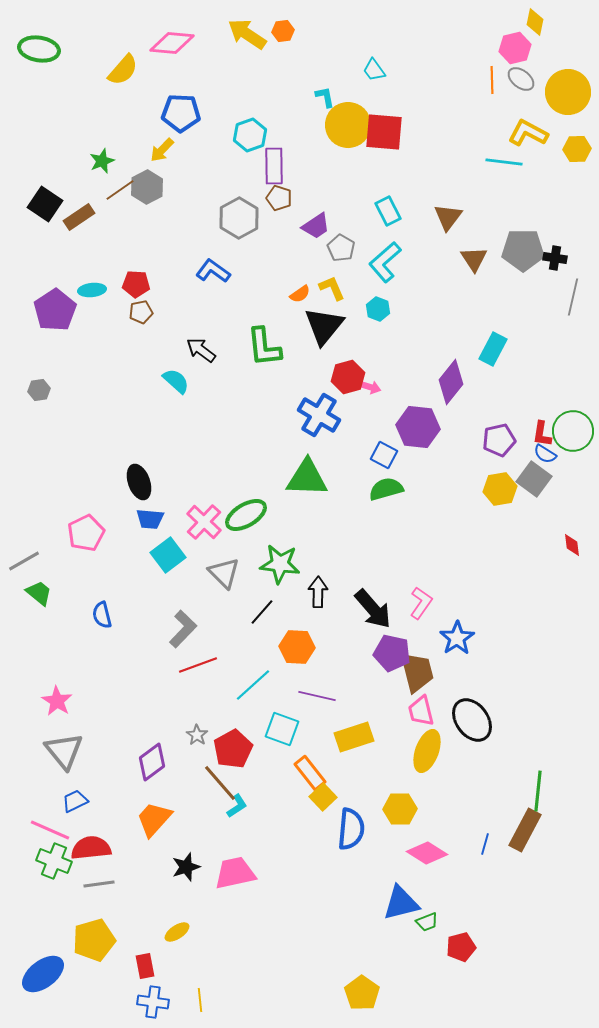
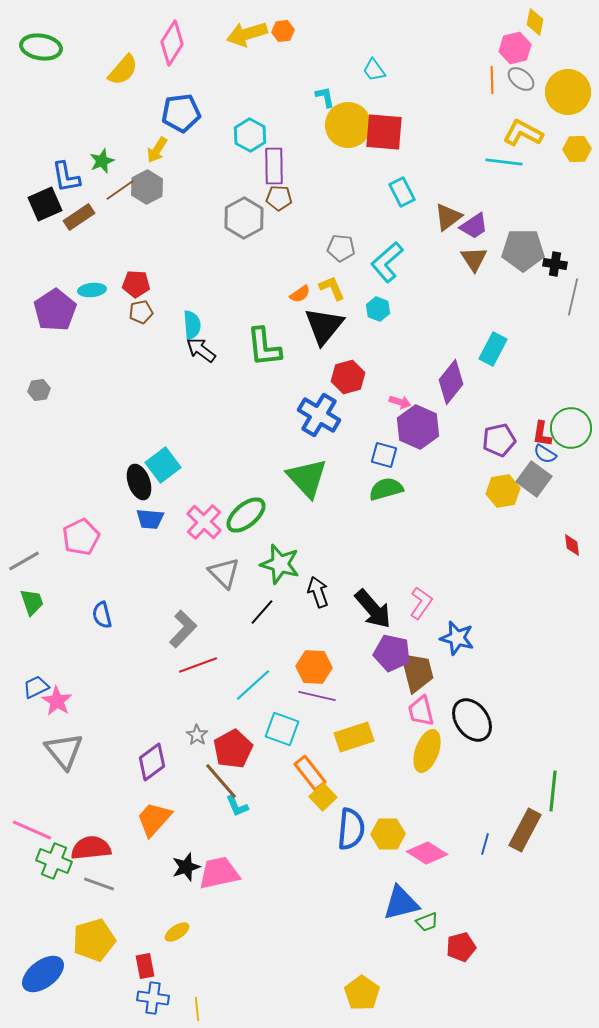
yellow arrow at (247, 34): rotated 51 degrees counterclockwise
pink diamond at (172, 43): rotated 63 degrees counterclockwise
green ellipse at (39, 49): moved 2 px right, 2 px up
blue pentagon at (181, 113): rotated 9 degrees counterclockwise
yellow L-shape at (528, 133): moved 5 px left
cyan hexagon at (250, 135): rotated 12 degrees counterclockwise
yellow arrow at (162, 150): moved 5 px left; rotated 12 degrees counterclockwise
brown pentagon at (279, 198): rotated 15 degrees counterclockwise
black square at (45, 204): rotated 32 degrees clockwise
cyan rectangle at (388, 211): moved 14 px right, 19 px up
brown triangle at (448, 217): rotated 16 degrees clockwise
gray hexagon at (239, 218): moved 5 px right
purple trapezoid at (316, 226): moved 158 px right
gray pentagon at (341, 248): rotated 24 degrees counterclockwise
black cross at (555, 258): moved 6 px down
cyan L-shape at (385, 262): moved 2 px right
blue L-shape at (213, 271): moved 147 px left, 94 px up; rotated 136 degrees counterclockwise
cyan semicircle at (176, 381): moved 16 px right, 56 px up; rotated 44 degrees clockwise
pink arrow at (370, 387): moved 30 px right, 15 px down
purple hexagon at (418, 427): rotated 18 degrees clockwise
green circle at (573, 431): moved 2 px left, 3 px up
blue square at (384, 455): rotated 12 degrees counterclockwise
green triangle at (307, 478): rotated 45 degrees clockwise
yellow hexagon at (500, 489): moved 3 px right, 2 px down
green ellipse at (246, 515): rotated 9 degrees counterclockwise
pink pentagon at (86, 533): moved 5 px left, 4 px down
cyan square at (168, 555): moved 5 px left, 90 px up
green star at (280, 564): rotated 9 degrees clockwise
black arrow at (318, 592): rotated 20 degrees counterclockwise
green trapezoid at (39, 593): moved 7 px left, 9 px down; rotated 32 degrees clockwise
blue star at (457, 638): rotated 24 degrees counterclockwise
orange hexagon at (297, 647): moved 17 px right, 20 px down
brown line at (220, 783): moved 1 px right, 2 px up
green line at (538, 791): moved 15 px right
blue trapezoid at (75, 801): moved 39 px left, 114 px up
cyan L-shape at (237, 806): rotated 100 degrees clockwise
yellow hexagon at (400, 809): moved 12 px left, 25 px down
pink line at (50, 830): moved 18 px left
pink trapezoid at (235, 873): moved 16 px left
gray line at (99, 884): rotated 28 degrees clockwise
yellow line at (200, 1000): moved 3 px left, 9 px down
blue cross at (153, 1002): moved 4 px up
